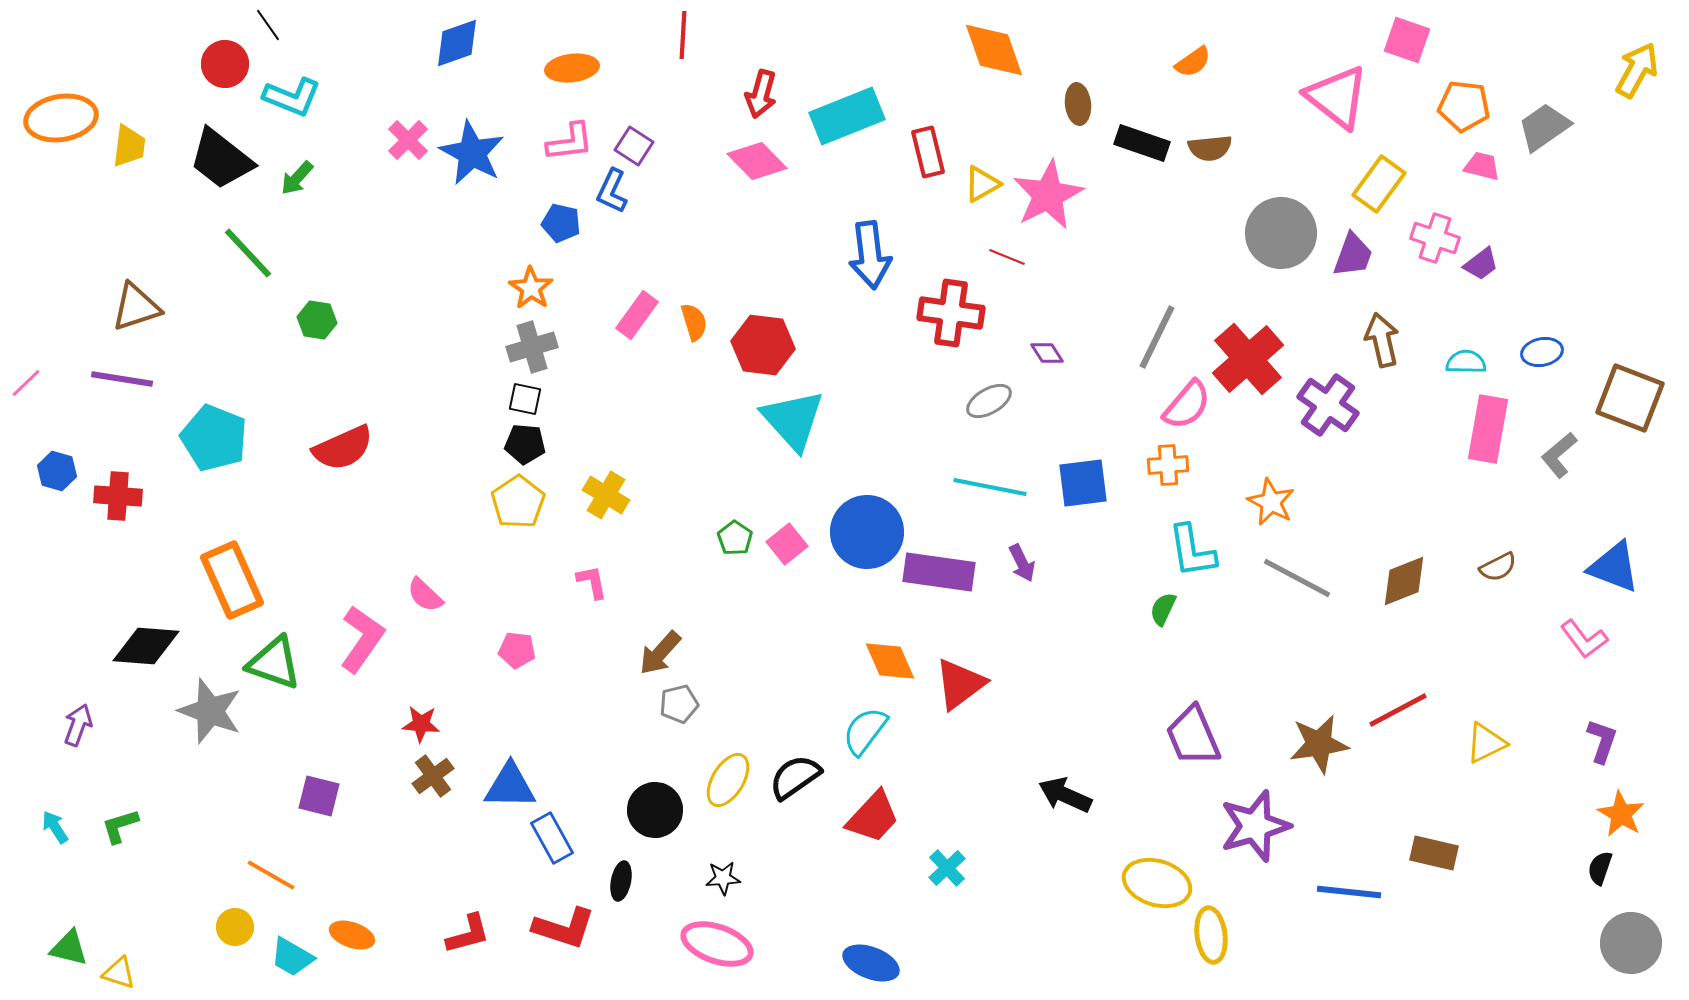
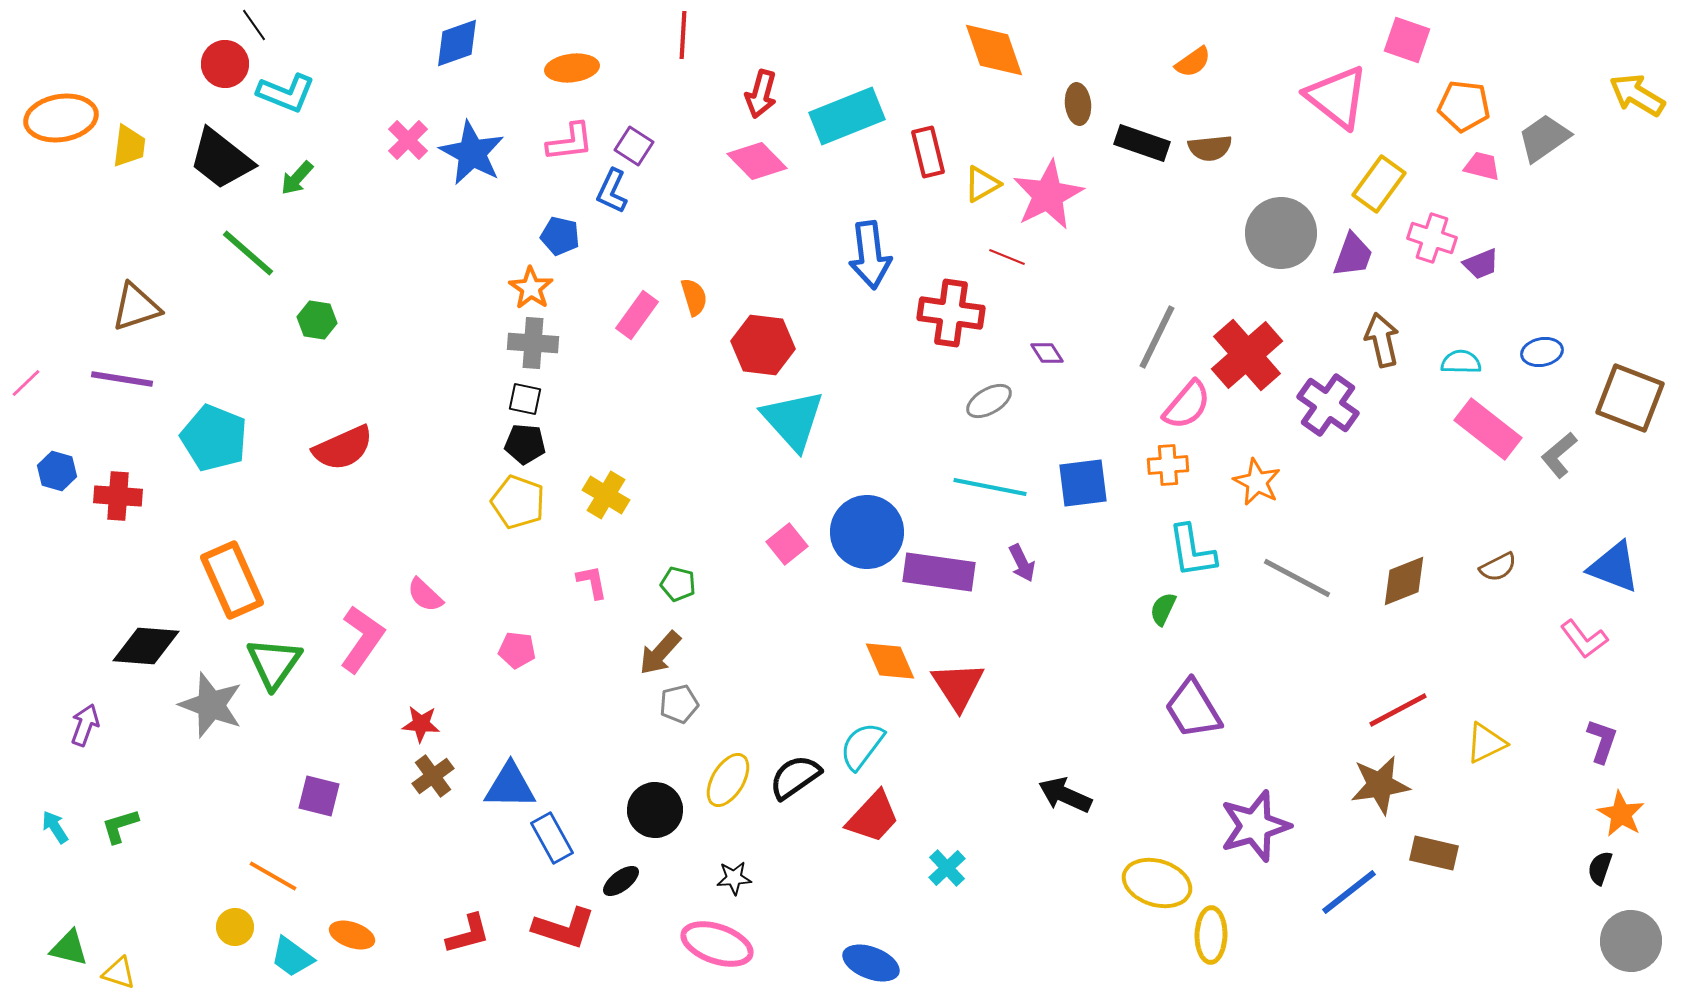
black line at (268, 25): moved 14 px left
yellow arrow at (1637, 70): moved 25 px down; rotated 88 degrees counterclockwise
cyan L-shape at (292, 97): moved 6 px left, 4 px up
gray trapezoid at (1544, 127): moved 11 px down
blue pentagon at (561, 223): moved 1 px left, 13 px down
pink cross at (1435, 238): moved 3 px left
green line at (248, 253): rotated 6 degrees counterclockwise
purple trapezoid at (1481, 264): rotated 15 degrees clockwise
orange semicircle at (694, 322): moved 25 px up
gray cross at (532, 347): moved 1 px right, 4 px up; rotated 21 degrees clockwise
red cross at (1248, 359): moved 1 px left, 4 px up
cyan semicircle at (1466, 362): moved 5 px left
pink rectangle at (1488, 429): rotated 62 degrees counterclockwise
yellow pentagon at (518, 502): rotated 18 degrees counterclockwise
orange star at (1271, 502): moved 14 px left, 20 px up
green pentagon at (735, 538): moved 57 px left, 46 px down; rotated 20 degrees counterclockwise
green triangle at (274, 663): rotated 46 degrees clockwise
red triangle at (960, 684): moved 2 px left, 2 px down; rotated 26 degrees counterclockwise
gray star at (210, 711): moved 1 px right, 6 px up
purple arrow at (78, 725): moved 7 px right
cyan semicircle at (865, 731): moved 3 px left, 15 px down
purple trapezoid at (1193, 736): moved 27 px up; rotated 8 degrees counterclockwise
brown star at (1319, 744): moved 61 px right, 41 px down
orange line at (271, 875): moved 2 px right, 1 px down
black star at (723, 878): moved 11 px right
black ellipse at (621, 881): rotated 42 degrees clockwise
blue line at (1349, 892): rotated 44 degrees counterclockwise
yellow ellipse at (1211, 935): rotated 8 degrees clockwise
gray circle at (1631, 943): moved 2 px up
cyan trapezoid at (292, 957): rotated 6 degrees clockwise
